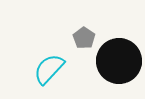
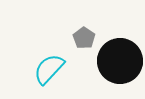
black circle: moved 1 px right
